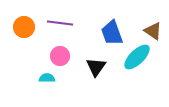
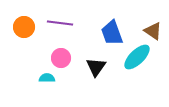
pink circle: moved 1 px right, 2 px down
